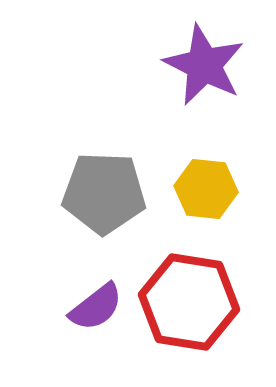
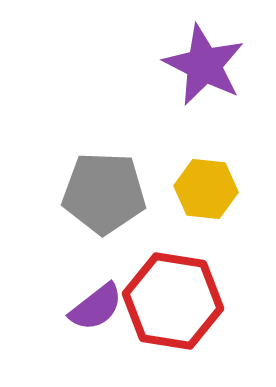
red hexagon: moved 16 px left, 1 px up
